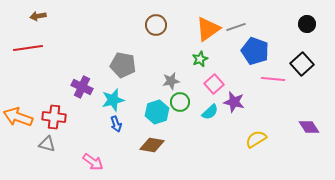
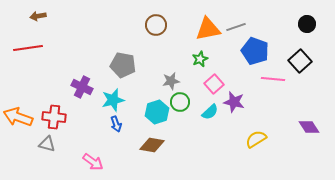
orange triangle: rotated 24 degrees clockwise
black square: moved 2 px left, 3 px up
